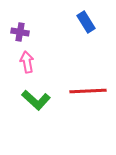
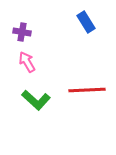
purple cross: moved 2 px right
pink arrow: rotated 20 degrees counterclockwise
red line: moved 1 px left, 1 px up
